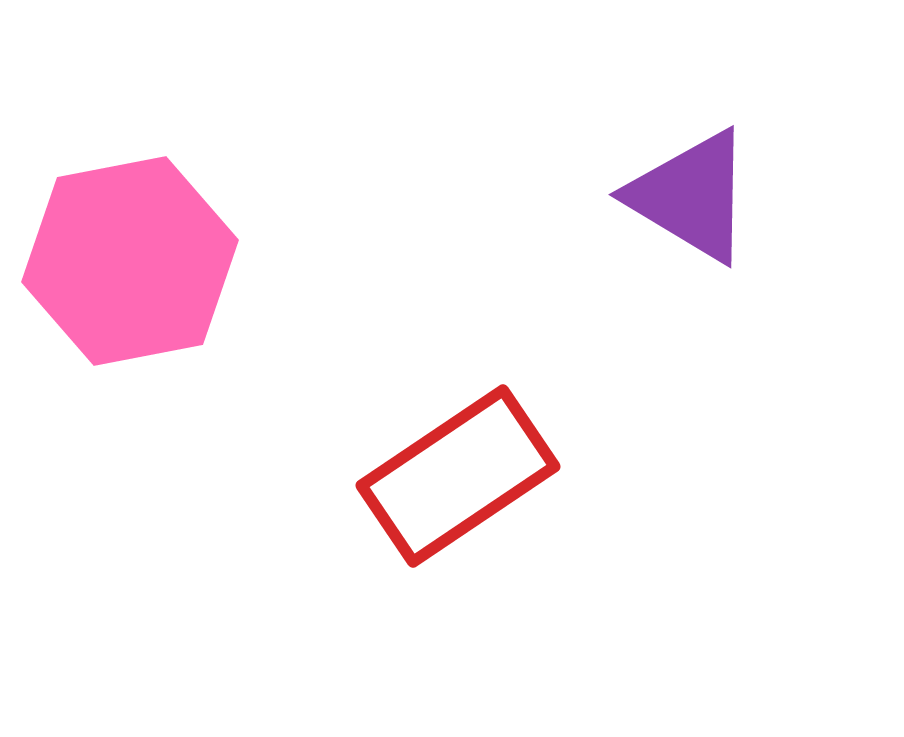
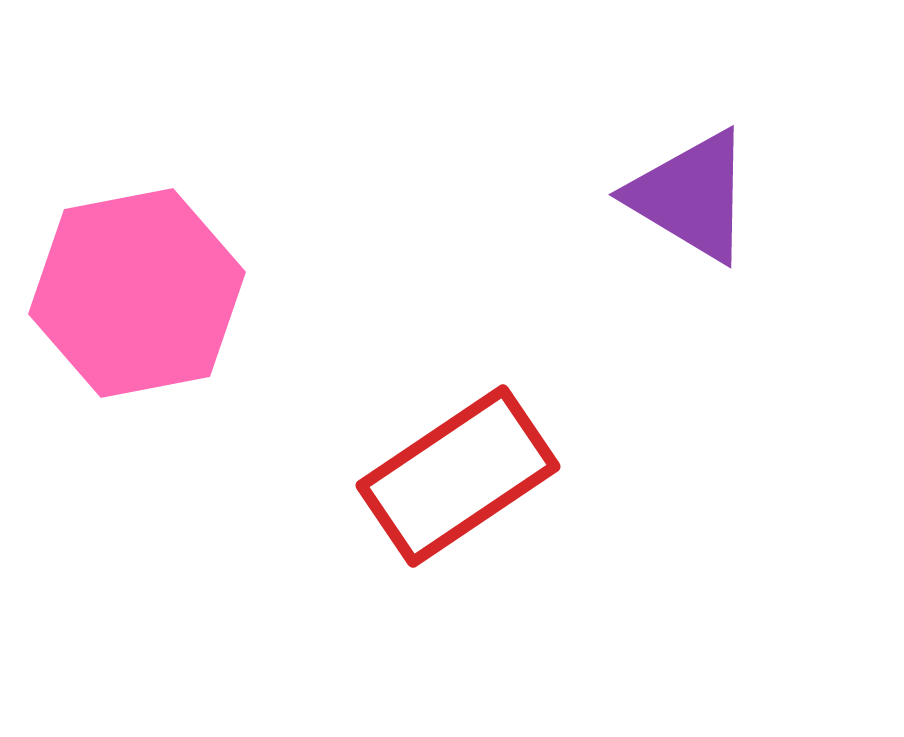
pink hexagon: moved 7 px right, 32 px down
